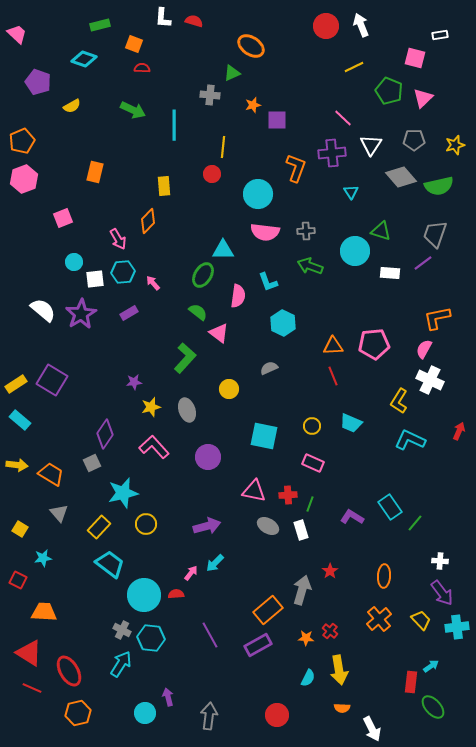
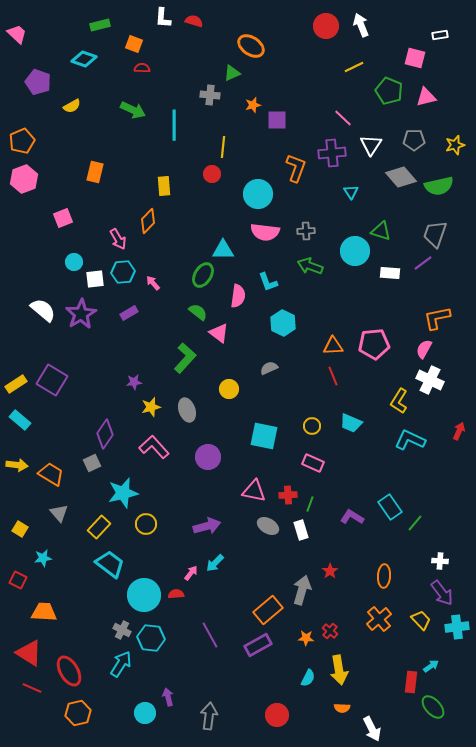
pink triangle at (423, 98): moved 3 px right, 1 px up; rotated 30 degrees clockwise
